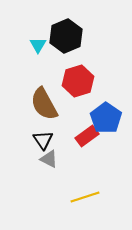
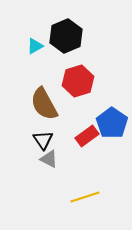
cyan triangle: moved 3 px left, 1 px down; rotated 30 degrees clockwise
blue pentagon: moved 6 px right, 5 px down
